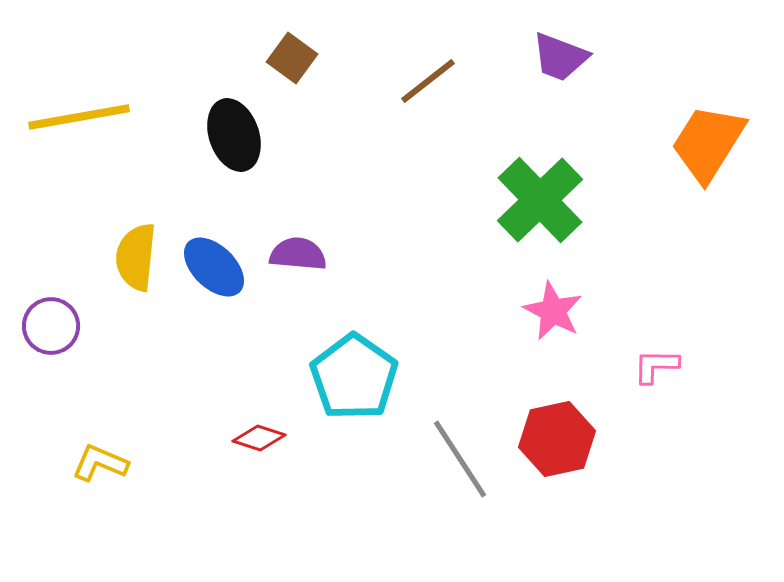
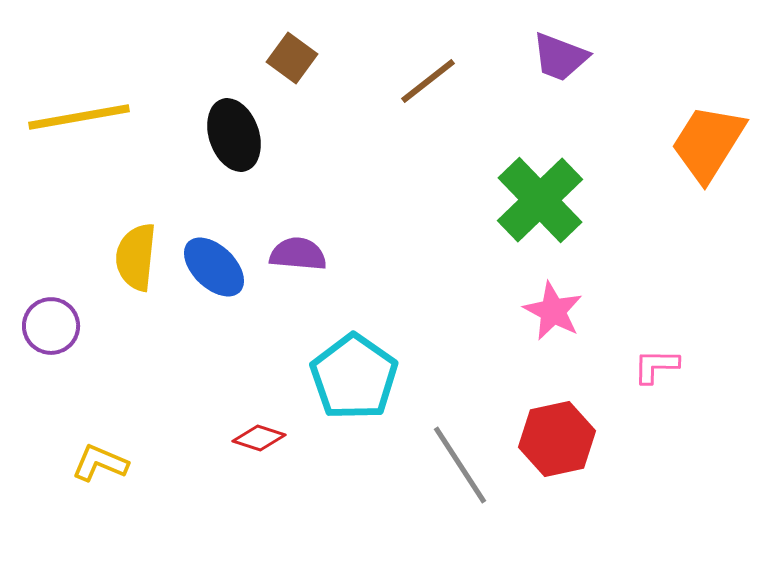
gray line: moved 6 px down
